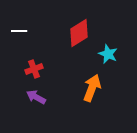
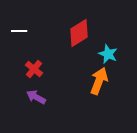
red cross: rotated 30 degrees counterclockwise
orange arrow: moved 7 px right, 7 px up
